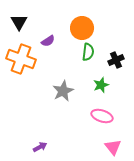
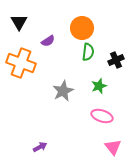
orange cross: moved 4 px down
green star: moved 2 px left, 1 px down
